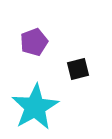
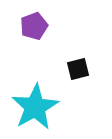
purple pentagon: moved 16 px up
